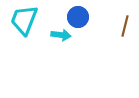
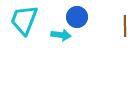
blue circle: moved 1 px left
brown line: rotated 15 degrees counterclockwise
